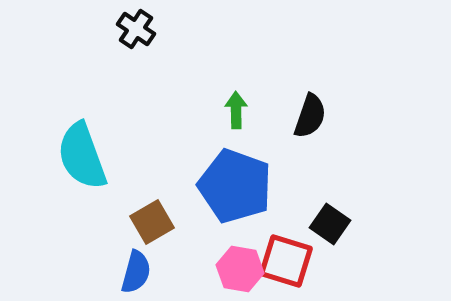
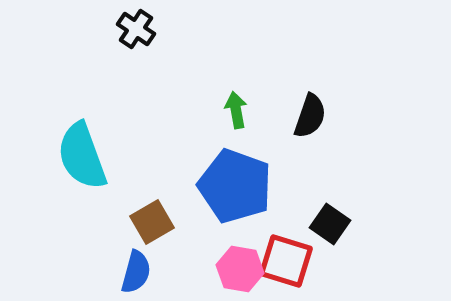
green arrow: rotated 9 degrees counterclockwise
